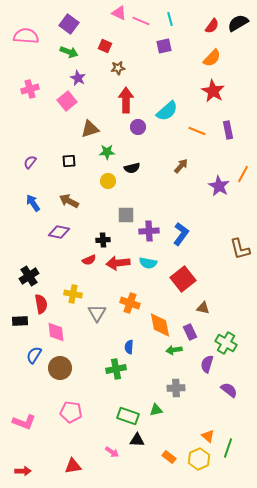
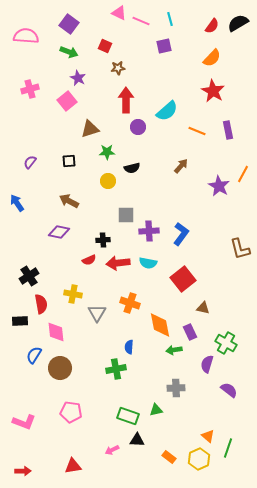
blue arrow at (33, 203): moved 16 px left
pink arrow at (112, 452): moved 2 px up; rotated 120 degrees clockwise
